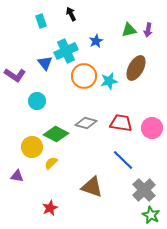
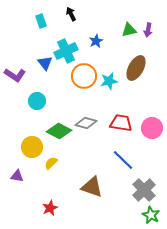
green diamond: moved 3 px right, 3 px up
